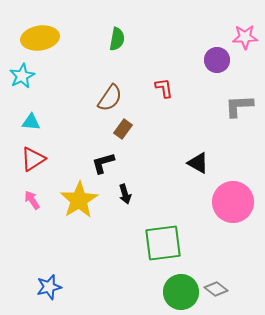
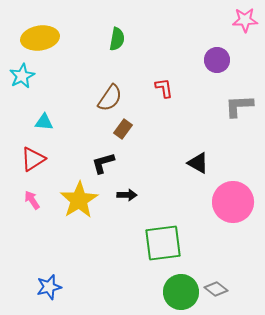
pink star: moved 17 px up
cyan triangle: moved 13 px right
black arrow: moved 2 px right, 1 px down; rotated 72 degrees counterclockwise
